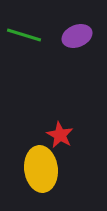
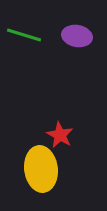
purple ellipse: rotated 32 degrees clockwise
